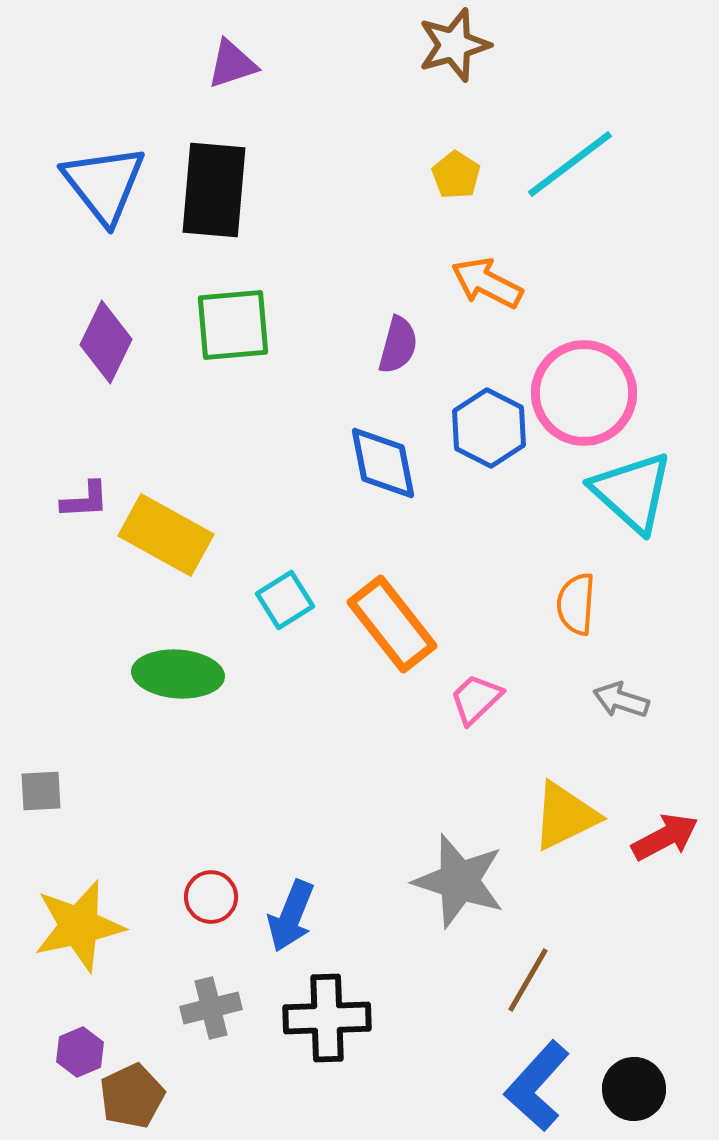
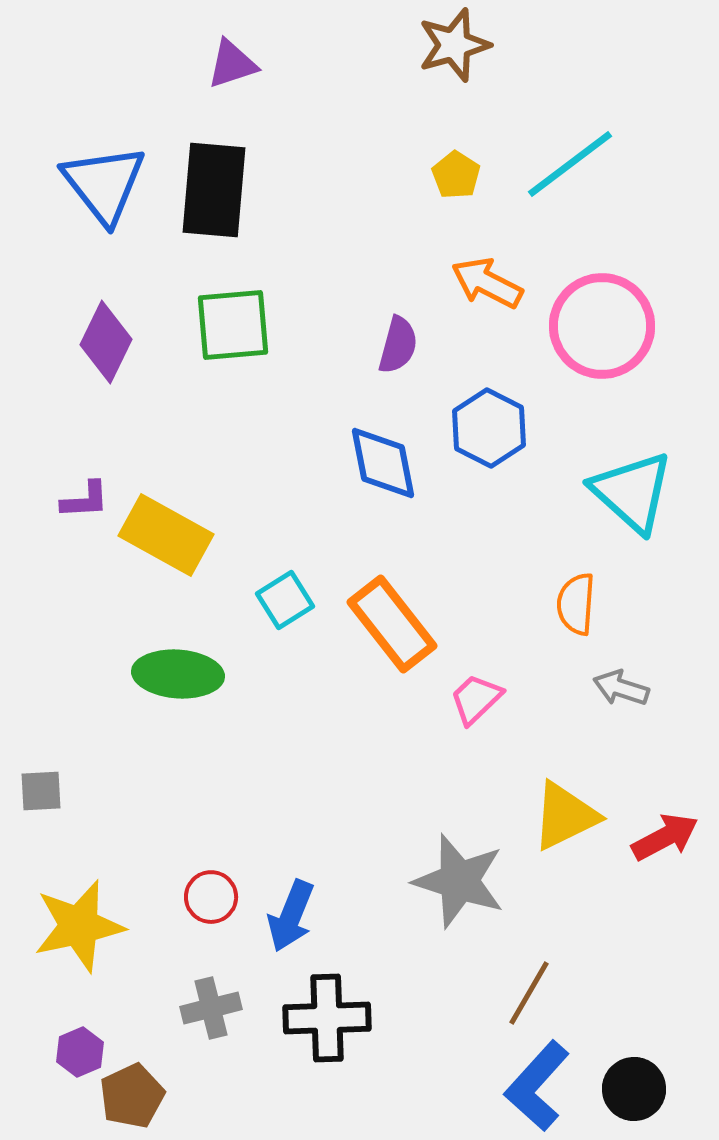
pink circle: moved 18 px right, 67 px up
gray arrow: moved 12 px up
brown line: moved 1 px right, 13 px down
